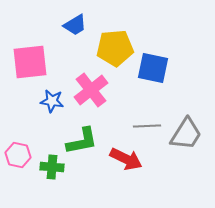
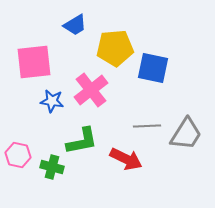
pink square: moved 4 px right
green cross: rotated 10 degrees clockwise
